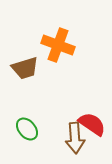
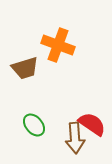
green ellipse: moved 7 px right, 4 px up
